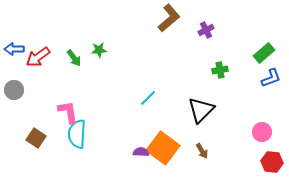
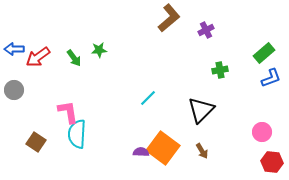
brown square: moved 4 px down
